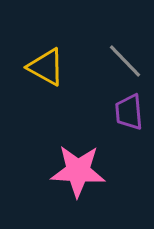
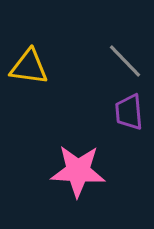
yellow triangle: moved 17 px left; rotated 21 degrees counterclockwise
